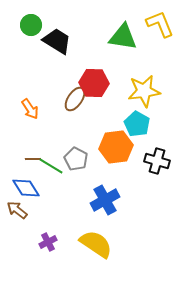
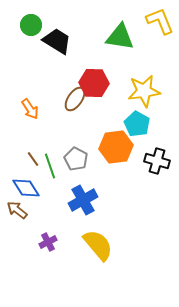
yellow L-shape: moved 3 px up
green triangle: moved 3 px left
brown line: rotated 56 degrees clockwise
green line: moved 1 px left; rotated 40 degrees clockwise
blue cross: moved 22 px left
yellow semicircle: moved 2 px right, 1 px down; rotated 16 degrees clockwise
